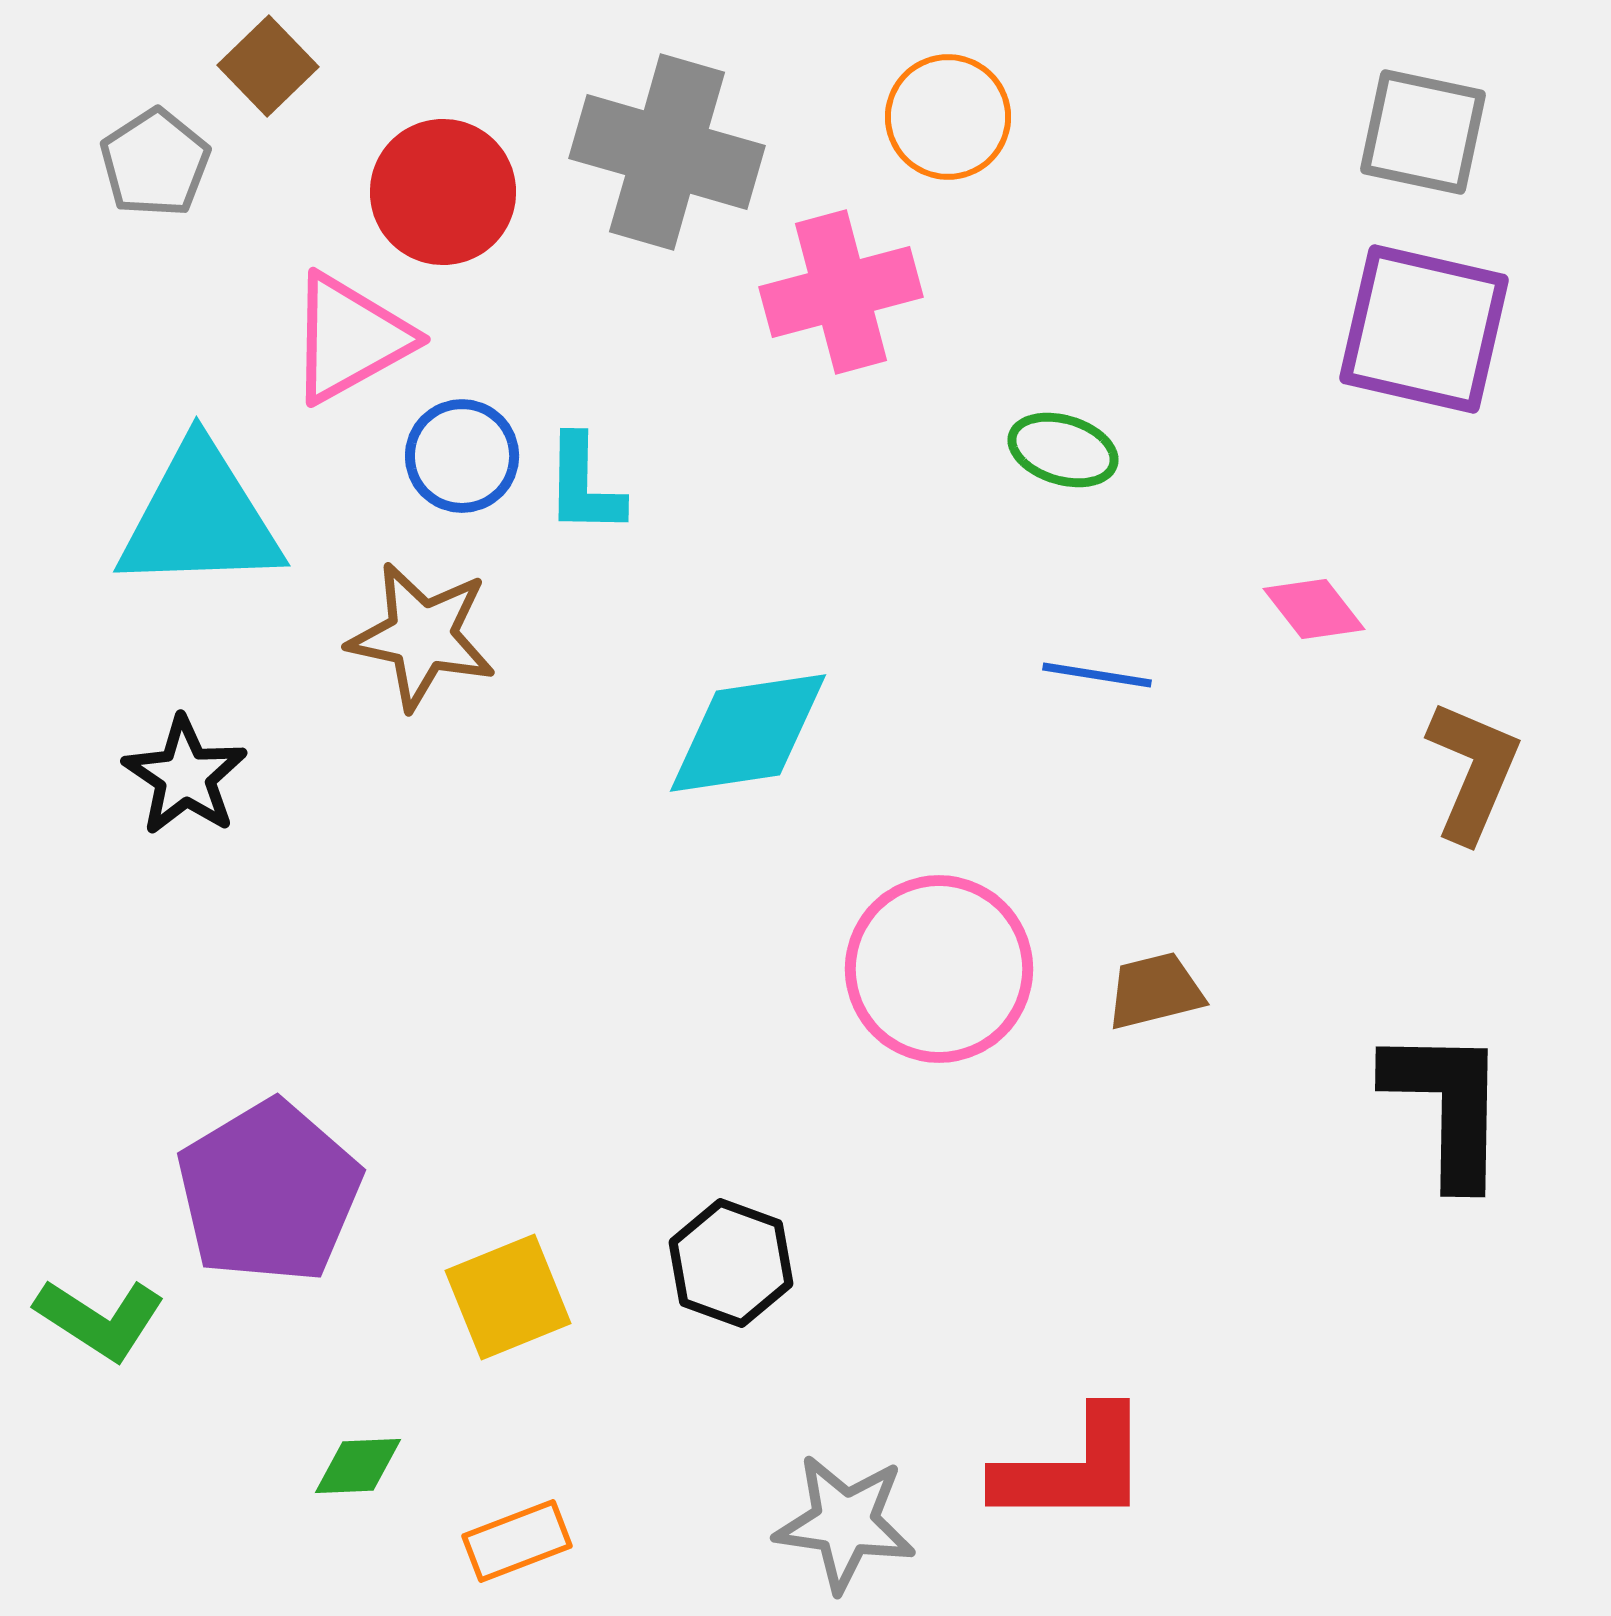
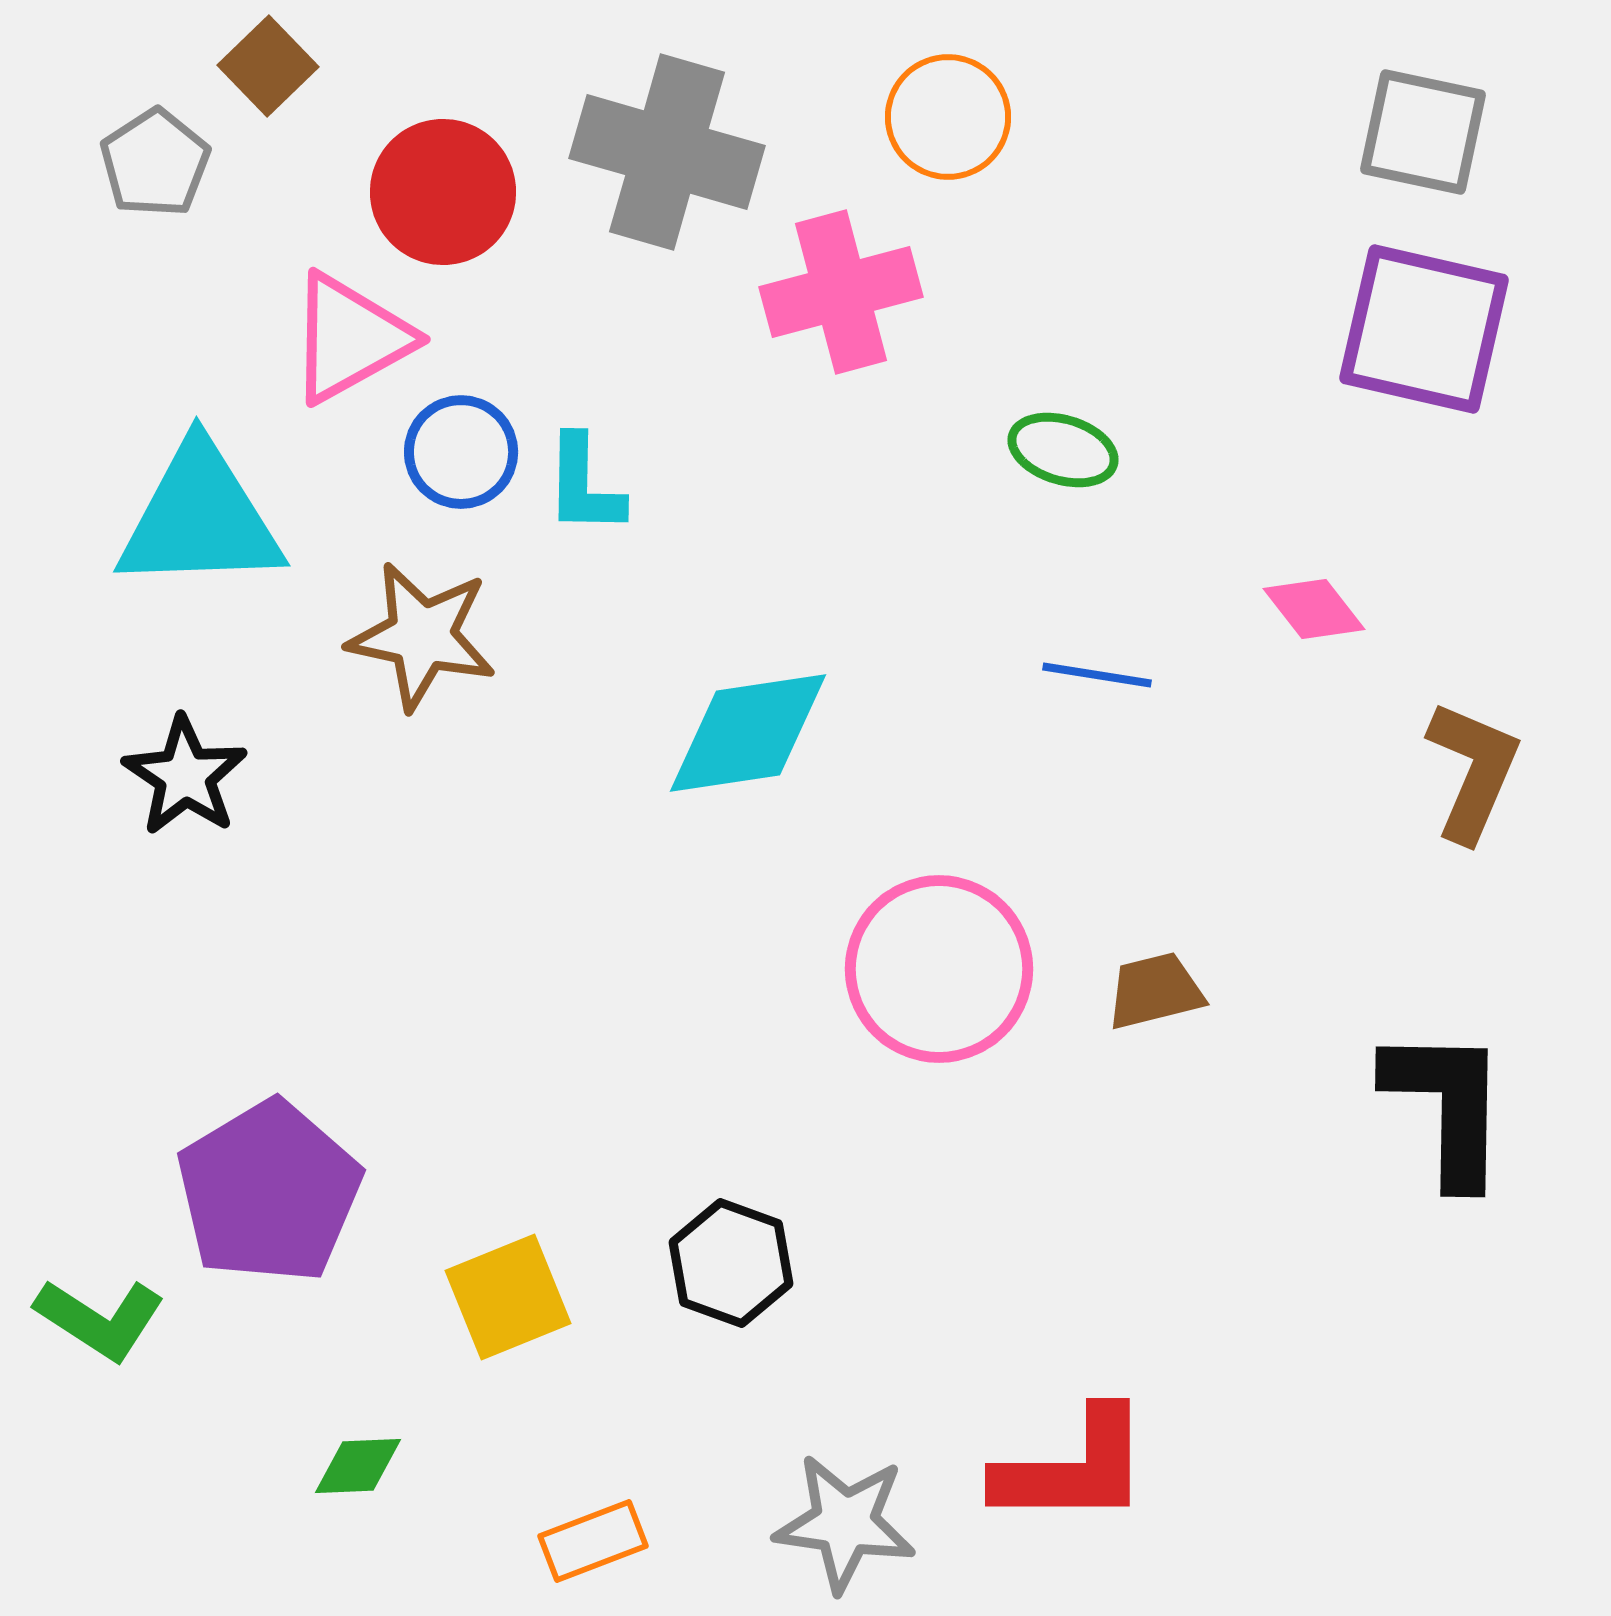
blue circle: moved 1 px left, 4 px up
orange rectangle: moved 76 px right
